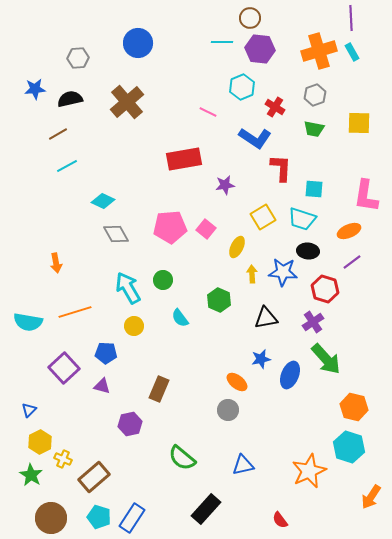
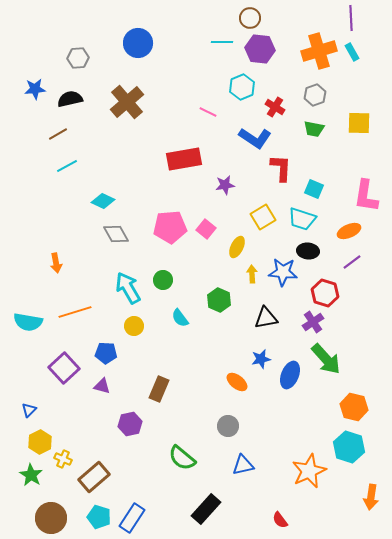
cyan square at (314, 189): rotated 18 degrees clockwise
red hexagon at (325, 289): moved 4 px down
gray circle at (228, 410): moved 16 px down
orange arrow at (371, 497): rotated 25 degrees counterclockwise
